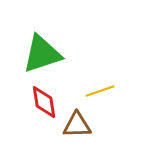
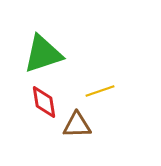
green triangle: moved 1 px right
